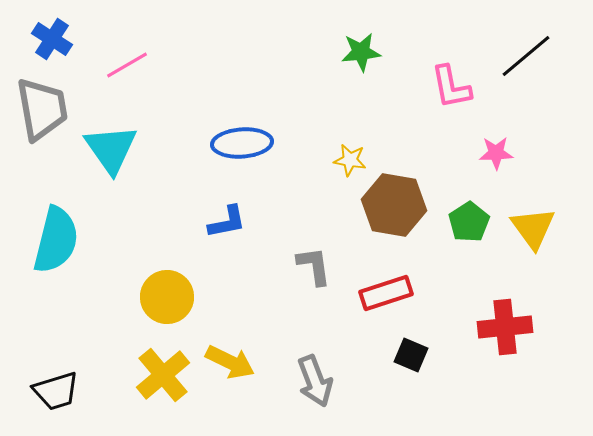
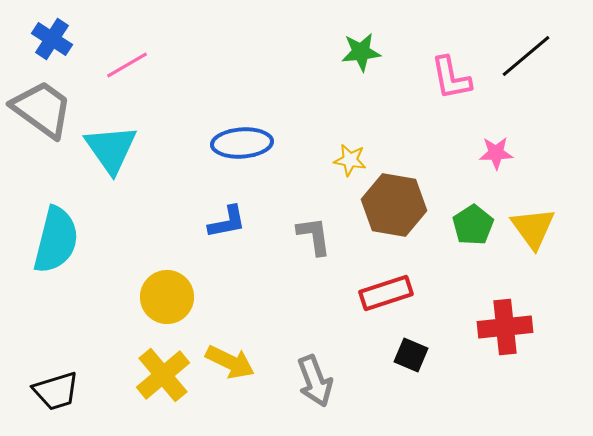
pink L-shape: moved 9 px up
gray trapezoid: rotated 44 degrees counterclockwise
green pentagon: moved 4 px right, 3 px down
gray L-shape: moved 30 px up
